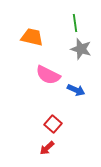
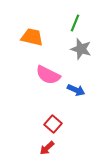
green line: rotated 30 degrees clockwise
